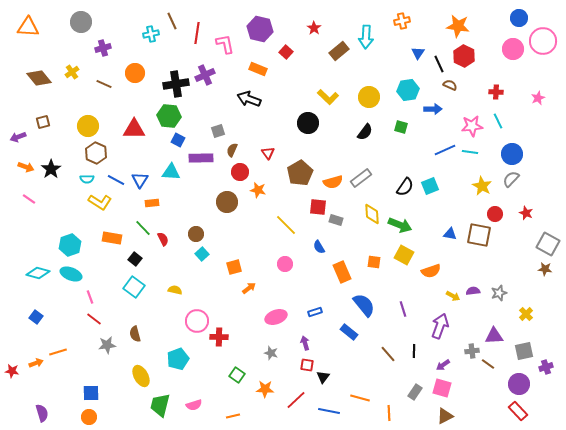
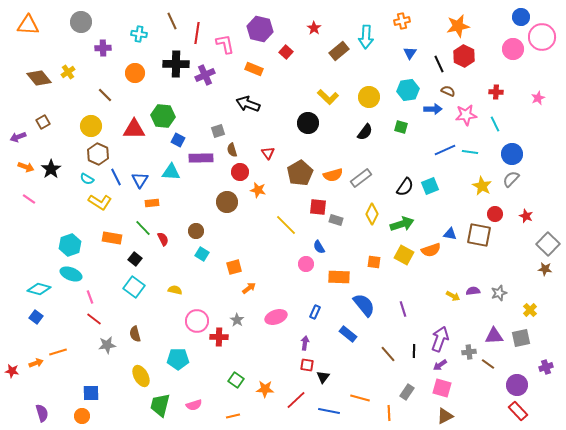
blue circle at (519, 18): moved 2 px right, 1 px up
orange star at (458, 26): rotated 20 degrees counterclockwise
orange triangle at (28, 27): moved 2 px up
cyan cross at (151, 34): moved 12 px left; rotated 21 degrees clockwise
pink circle at (543, 41): moved 1 px left, 4 px up
purple cross at (103, 48): rotated 14 degrees clockwise
blue triangle at (418, 53): moved 8 px left
orange rectangle at (258, 69): moved 4 px left
yellow cross at (72, 72): moved 4 px left
brown line at (104, 84): moved 1 px right, 11 px down; rotated 21 degrees clockwise
black cross at (176, 84): moved 20 px up; rotated 10 degrees clockwise
brown semicircle at (450, 85): moved 2 px left, 6 px down
black arrow at (249, 99): moved 1 px left, 5 px down
green hexagon at (169, 116): moved 6 px left
cyan line at (498, 121): moved 3 px left, 3 px down
brown square at (43, 122): rotated 16 degrees counterclockwise
yellow circle at (88, 126): moved 3 px right
pink star at (472, 126): moved 6 px left, 11 px up
brown semicircle at (232, 150): rotated 40 degrees counterclockwise
brown hexagon at (96, 153): moved 2 px right, 1 px down
cyan semicircle at (87, 179): rotated 32 degrees clockwise
blue line at (116, 180): moved 3 px up; rotated 36 degrees clockwise
orange semicircle at (333, 182): moved 7 px up
red star at (526, 213): moved 3 px down
yellow diamond at (372, 214): rotated 30 degrees clockwise
green arrow at (400, 225): moved 2 px right, 1 px up; rotated 40 degrees counterclockwise
brown circle at (196, 234): moved 3 px up
gray square at (548, 244): rotated 15 degrees clockwise
cyan square at (202, 254): rotated 16 degrees counterclockwise
pink circle at (285, 264): moved 21 px right
orange semicircle at (431, 271): moved 21 px up
orange rectangle at (342, 272): moved 3 px left, 5 px down; rotated 65 degrees counterclockwise
cyan diamond at (38, 273): moved 1 px right, 16 px down
blue rectangle at (315, 312): rotated 48 degrees counterclockwise
yellow cross at (526, 314): moved 4 px right, 4 px up
purple arrow at (440, 326): moved 13 px down
blue rectangle at (349, 332): moved 1 px left, 2 px down
purple arrow at (305, 343): rotated 24 degrees clockwise
gray cross at (472, 351): moved 3 px left, 1 px down
gray square at (524, 351): moved 3 px left, 13 px up
gray star at (271, 353): moved 34 px left, 33 px up; rotated 16 degrees clockwise
cyan pentagon at (178, 359): rotated 20 degrees clockwise
purple arrow at (443, 365): moved 3 px left
green square at (237, 375): moved 1 px left, 5 px down
purple circle at (519, 384): moved 2 px left, 1 px down
gray rectangle at (415, 392): moved 8 px left
orange circle at (89, 417): moved 7 px left, 1 px up
